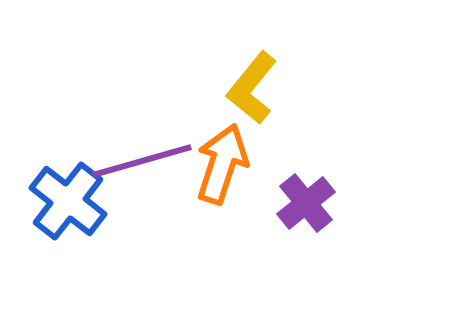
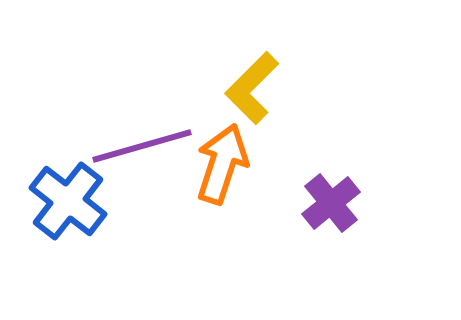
yellow L-shape: rotated 6 degrees clockwise
purple line: moved 15 px up
purple cross: moved 25 px right
